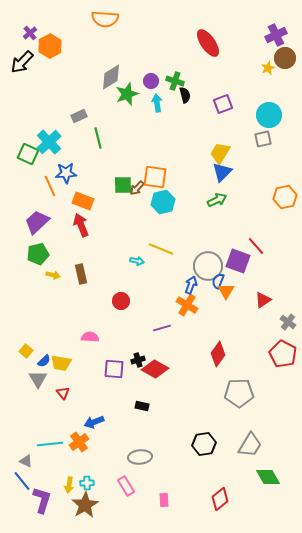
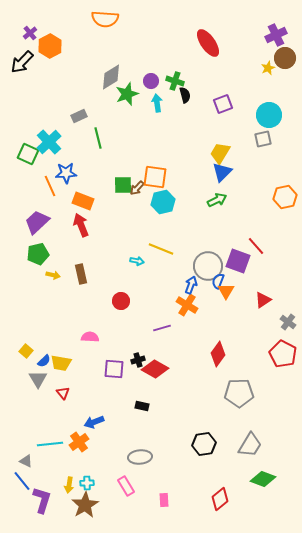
green diamond at (268, 477): moved 5 px left, 2 px down; rotated 40 degrees counterclockwise
